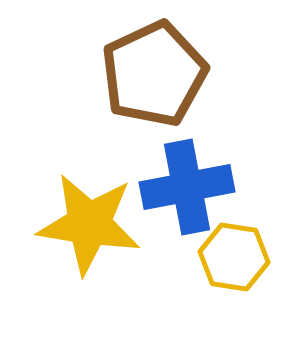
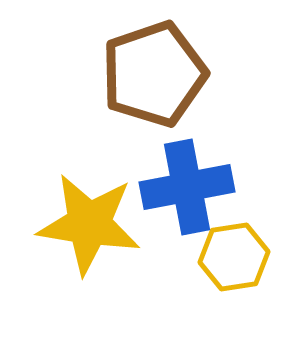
brown pentagon: rotated 6 degrees clockwise
yellow hexagon: rotated 18 degrees counterclockwise
